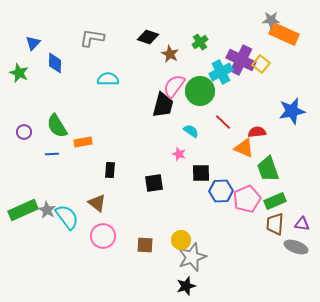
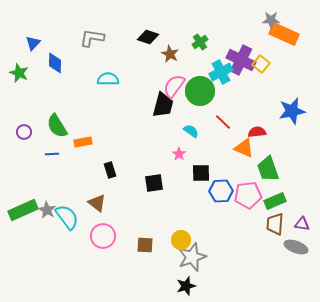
pink star at (179, 154): rotated 16 degrees clockwise
black rectangle at (110, 170): rotated 21 degrees counterclockwise
pink pentagon at (247, 199): moved 1 px right, 4 px up; rotated 16 degrees clockwise
